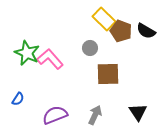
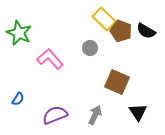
green star: moved 8 px left, 20 px up
brown square: moved 9 px right, 8 px down; rotated 25 degrees clockwise
